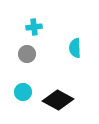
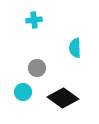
cyan cross: moved 7 px up
gray circle: moved 10 px right, 14 px down
black diamond: moved 5 px right, 2 px up; rotated 8 degrees clockwise
